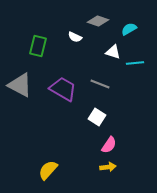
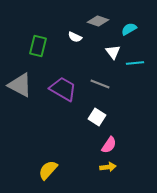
white triangle: rotated 35 degrees clockwise
